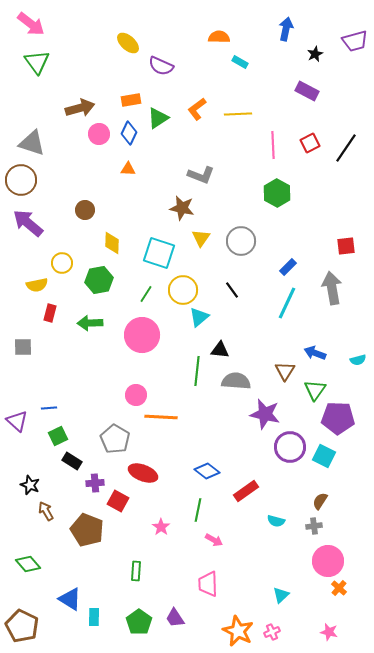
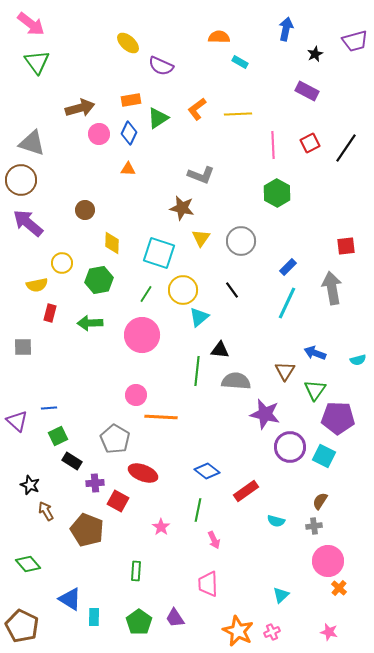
pink arrow at (214, 540): rotated 36 degrees clockwise
